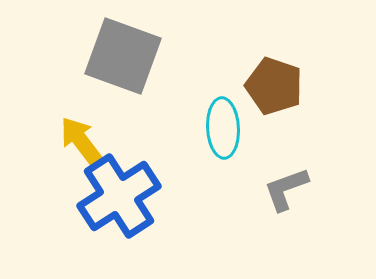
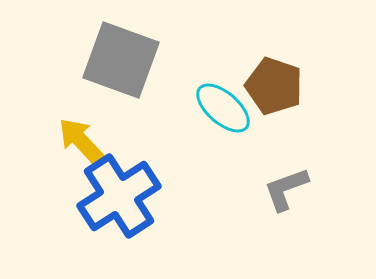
gray square: moved 2 px left, 4 px down
cyan ellipse: moved 20 px up; rotated 46 degrees counterclockwise
yellow arrow: rotated 6 degrees counterclockwise
